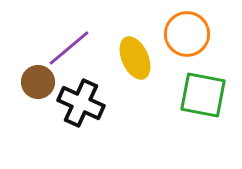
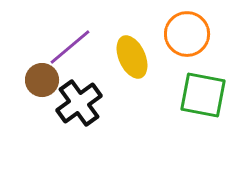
purple line: moved 1 px right, 1 px up
yellow ellipse: moved 3 px left, 1 px up
brown circle: moved 4 px right, 2 px up
black cross: moved 2 px left; rotated 30 degrees clockwise
